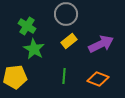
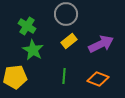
green star: moved 1 px left, 1 px down
